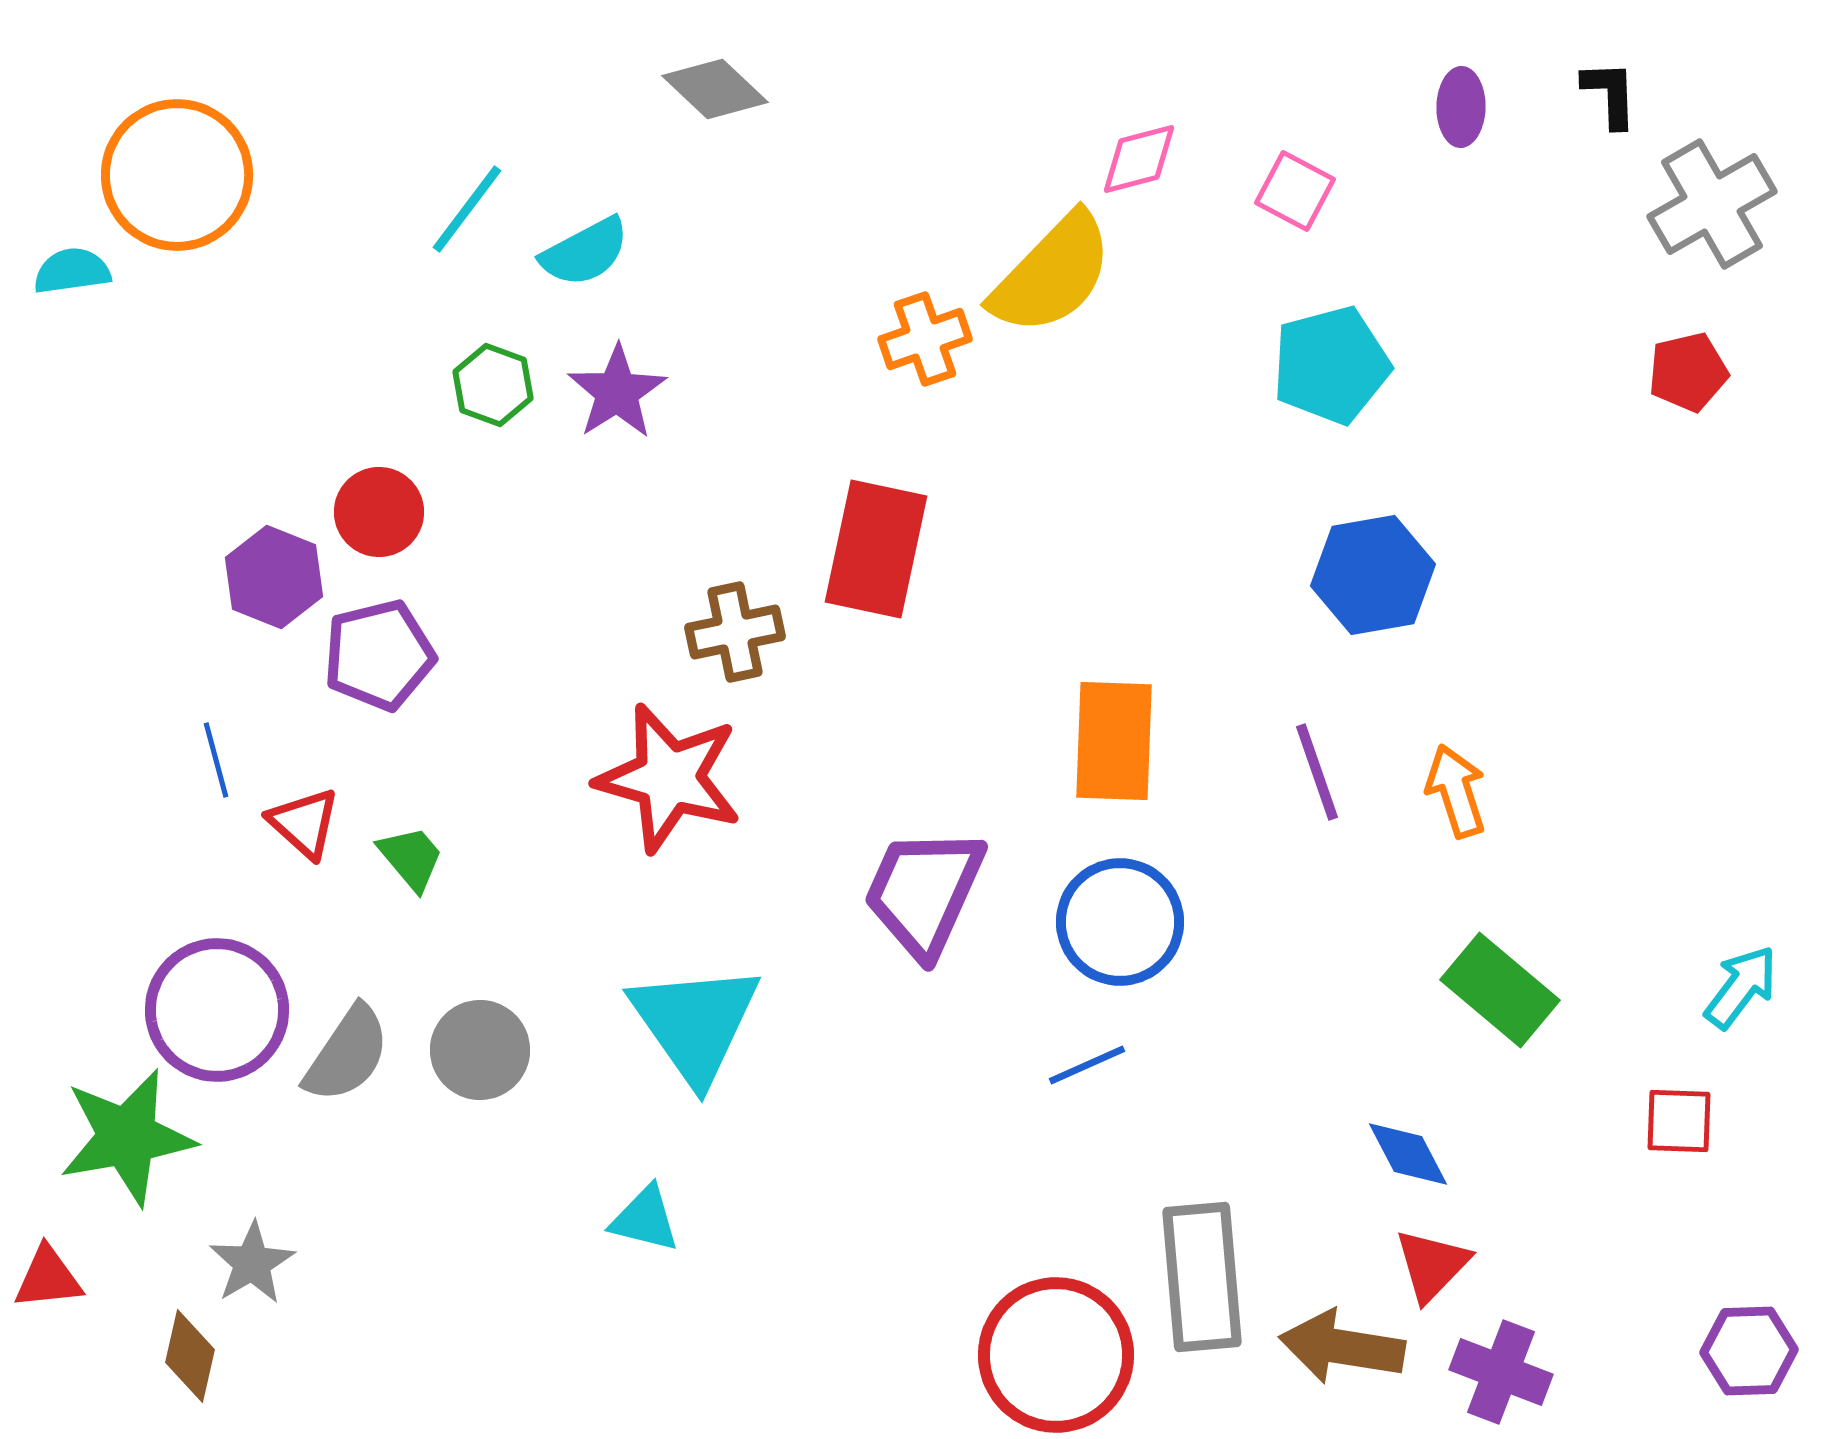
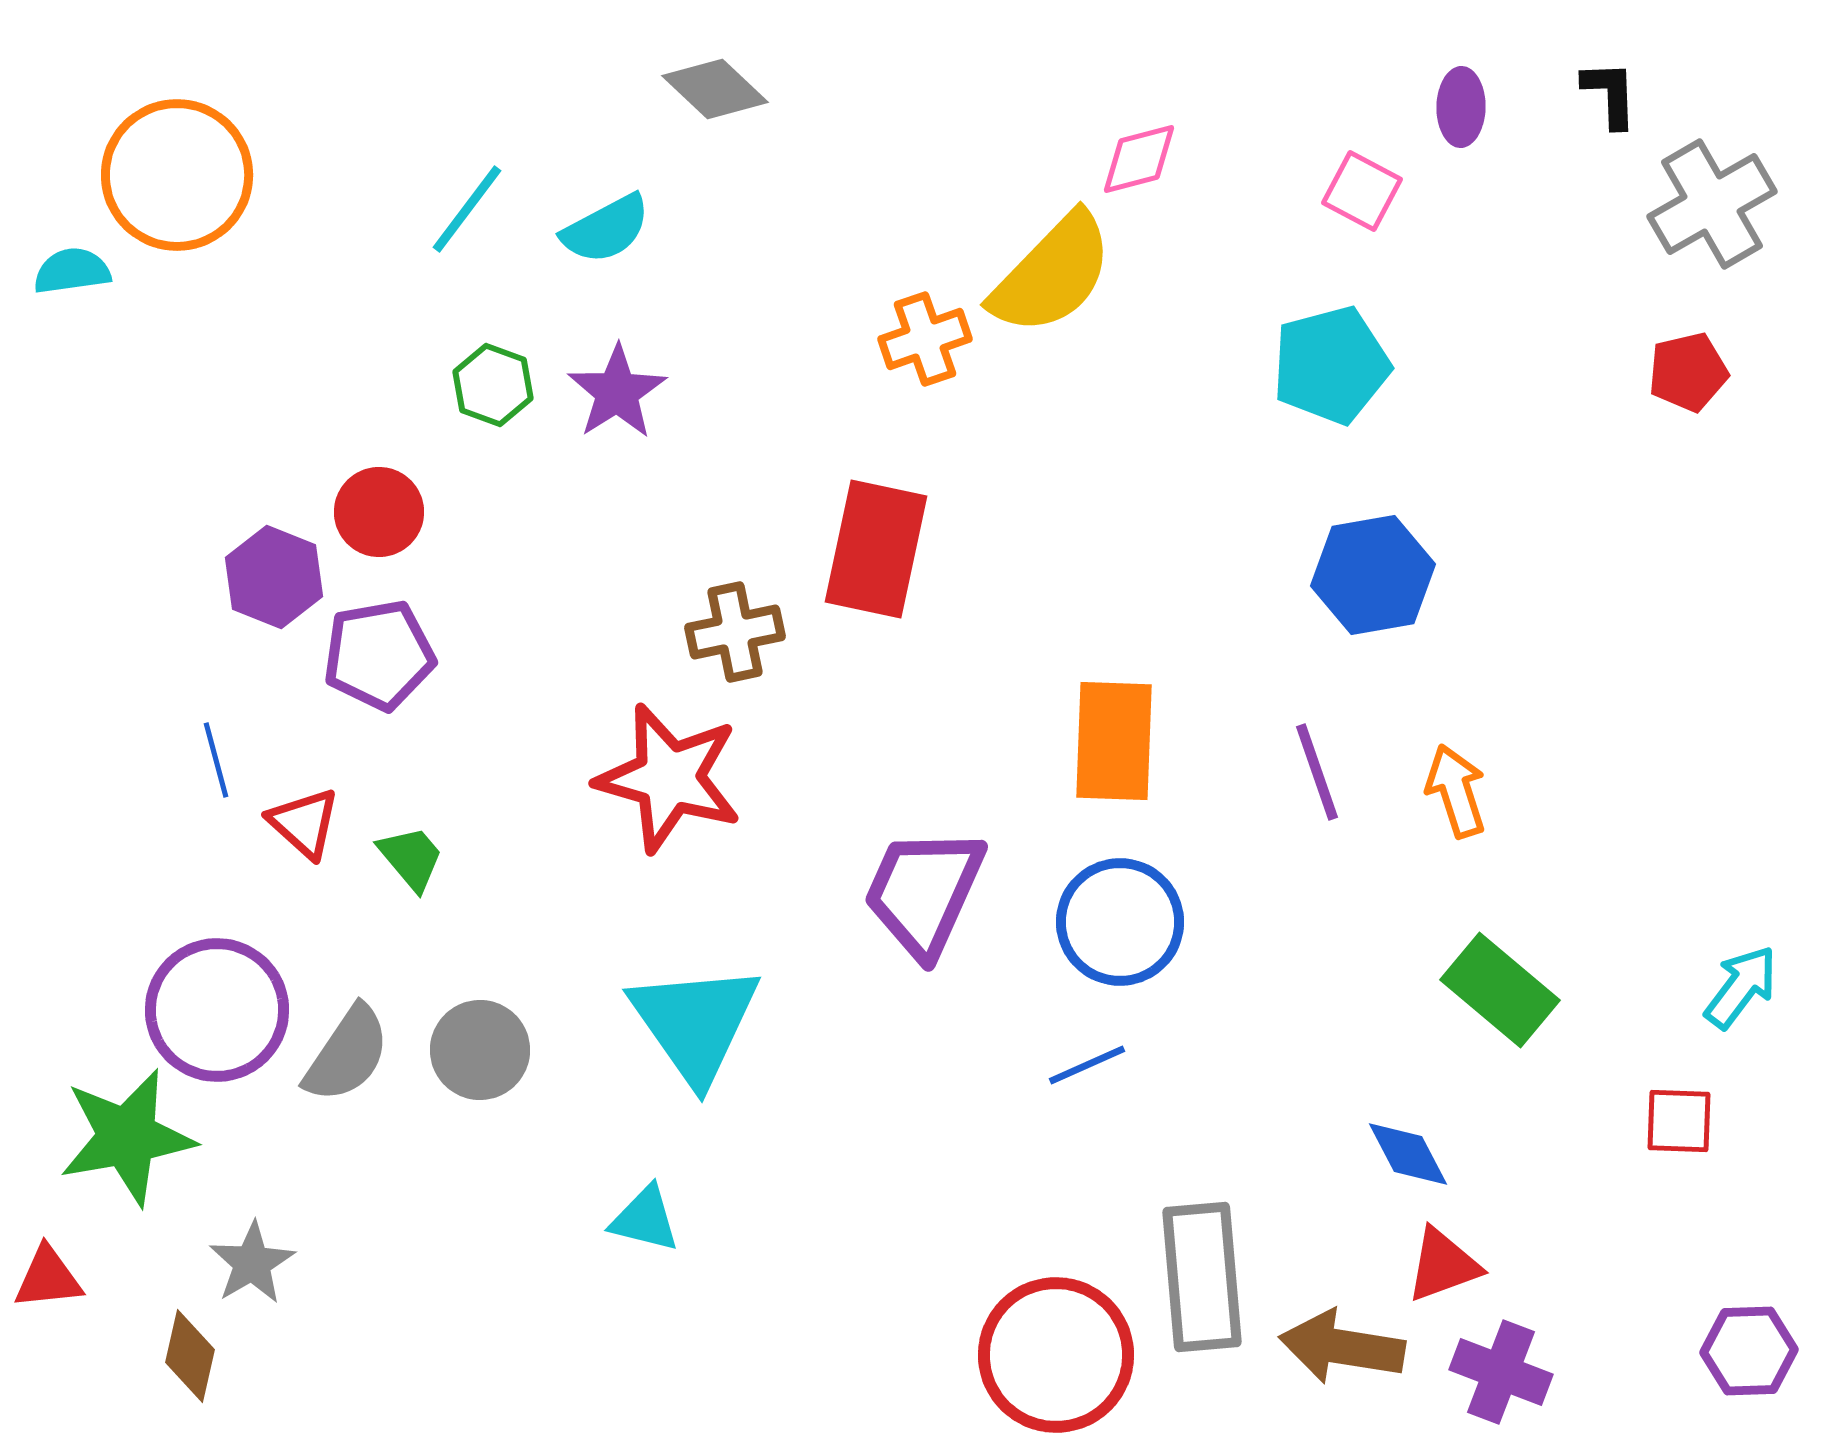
pink square at (1295, 191): moved 67 px right
cyan semicircle at (585, 252): moved 21 px right, 23 px up
purple pentagon at (379, 655): rotated 4 degrees clockwise
red triangle at (1432, 1265): moved 11 px right; rotated 26 degrees clockwise
